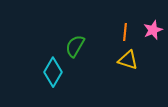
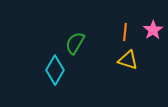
pink star: rotated 12 degrees counterclockwise
green semicircle: moved 3 px up
cyan diamond: moved 2 px right, 2 px up
